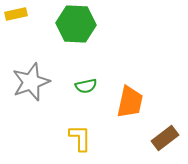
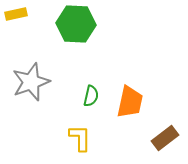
green semicircle: moved 5 px right, 10 px down; rotated 65 degrees counterclockwise
